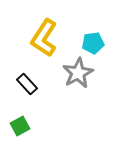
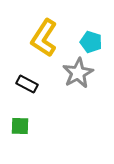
cyan pentagon: moved 2 px left, 1 px up; rotated 25 degrees clockwise
black rectangle: rotated 20 degrees counterclockwise
green square: rotated 30 degrees clockwise
